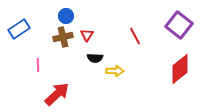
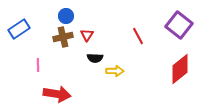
red line: moved 3 px right
red arrow: rotated 52 degrees clockwise
